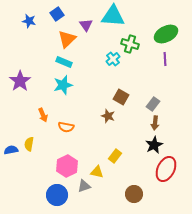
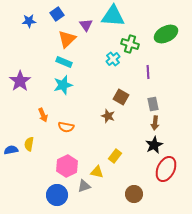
blue star: rotated 16 degrees counterclockwise
purple line: moved 17 px left, 13 px down
gray rectangle: rotated 48 degrees counterclockwise
